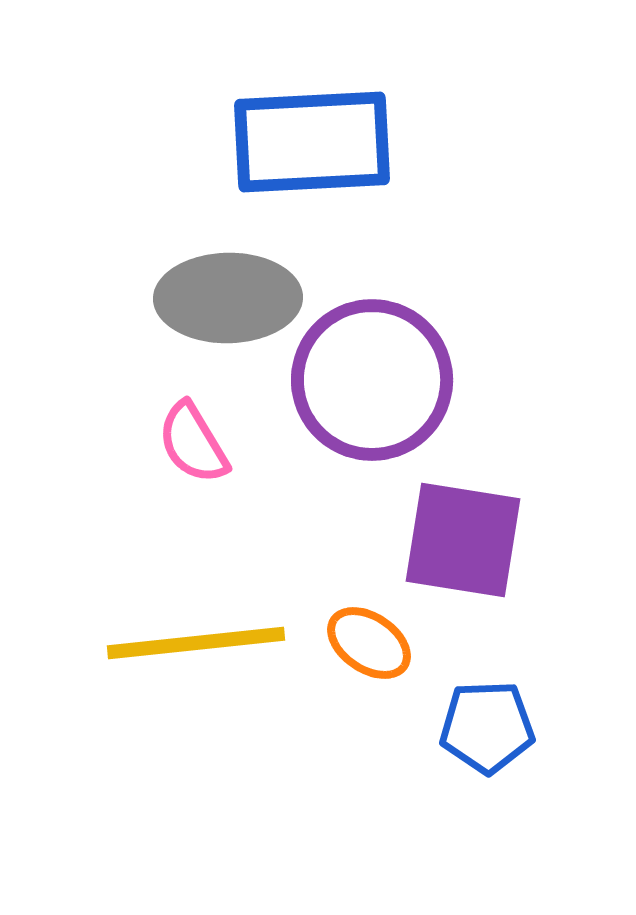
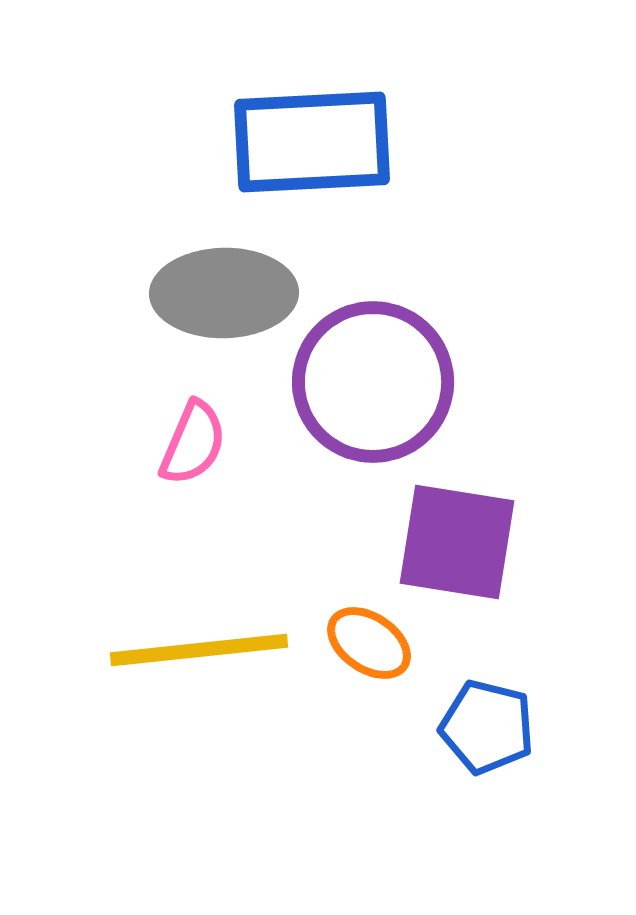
gray ellipse: moved 4 px left, 5 px up
purple circle: moved 1 px right, 2 px down
pink semicircle: rotated 126 degrees counterclockwise
purple square: moved 6 px left, 2 px down
yellow line: moved 3 px right, 7 px down
blue pentagon: rotated 16 degrees clockwise
